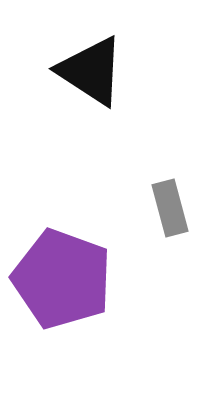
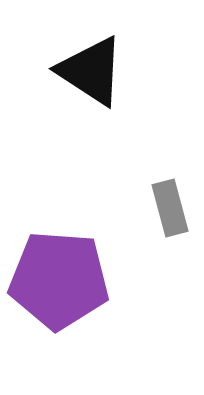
purple pentagon: moved 3 px left, 1 px down; rotated 16 degrees counterclockwise
